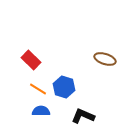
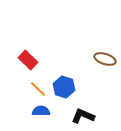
red rectangle: moved 3 px left
orange line: rotated 12 degrees clockwise
